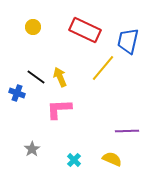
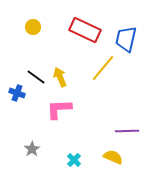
blue trapezoid: moved 2 px left, 2 px up
yellow semicircle: moved 1 px right, 2 px up
